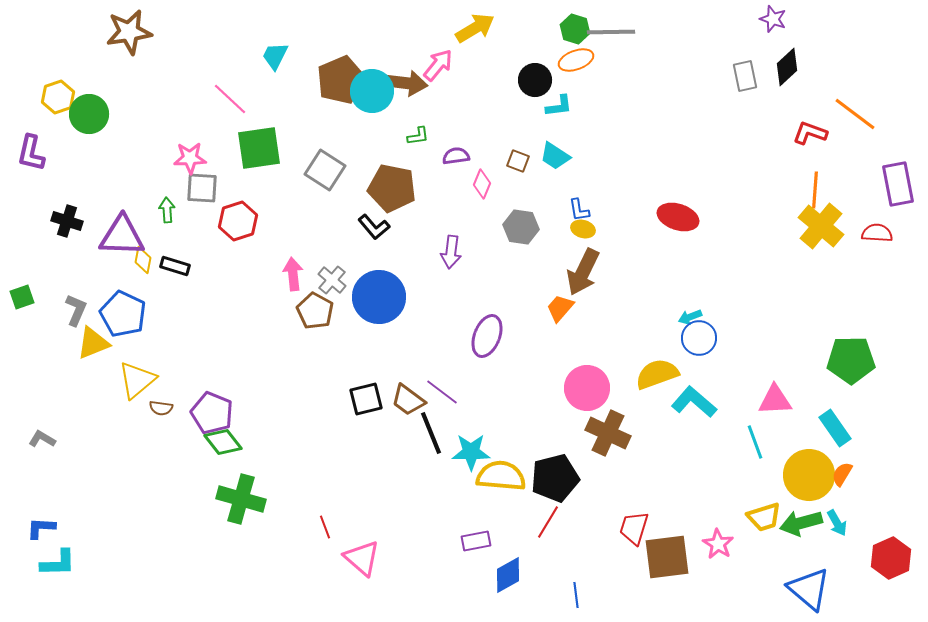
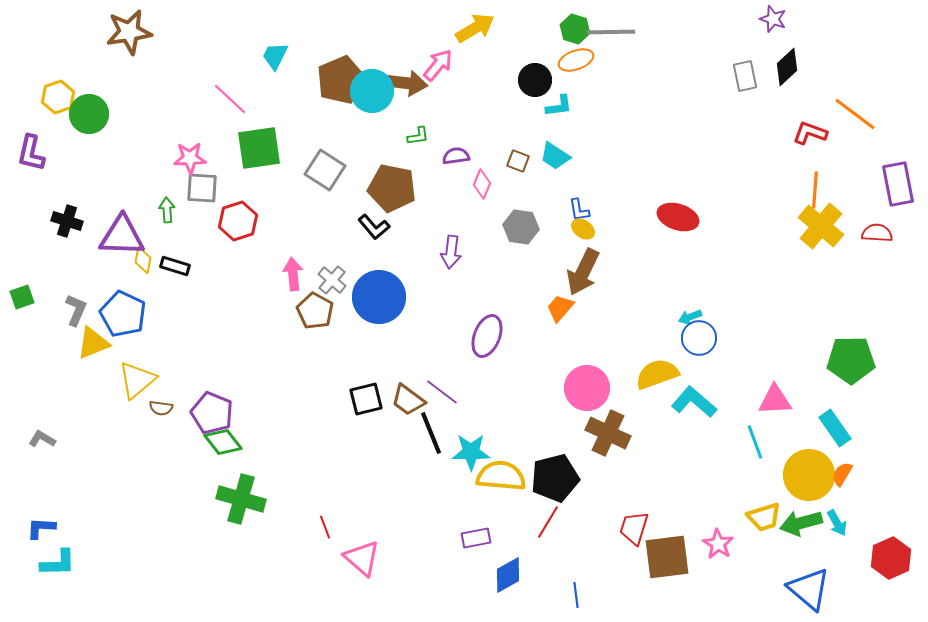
yellow ellipse at (583, 229): rotated 20 degrees clockwise
purple rectangle at (476, 541): moved 3 px up
